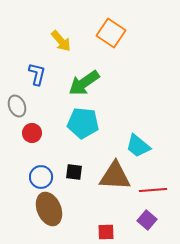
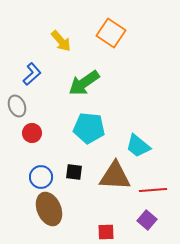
blue L-shape: moved 5 px left; rotated 35 degrees clockwise
cyan pentagon: moved 6 px right, 5 px down
